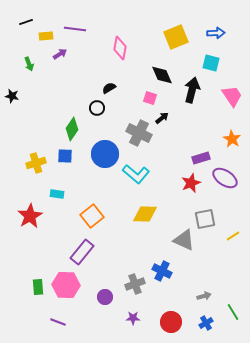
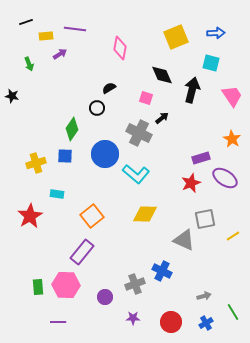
pink square at (150, 98): moved 4 px left
purple line at (58, 322): rotated 21 degrees counterclockwise
